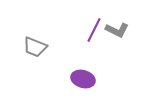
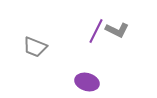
purple line: moved 2 px right, 1 px down
purple ellipse: moved 4 px right, 3 px down
